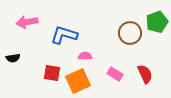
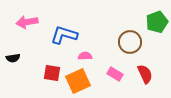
brown circle: moved 9 px down
